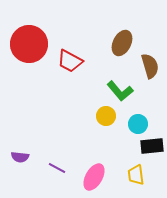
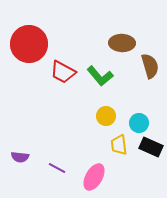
brown ellipse: rotated 65 degrees clockwise
red trapezoid: moved 7 px left, 11 px down
green L-shape: moved 20 px left, 15 px up
cyan circle: moved 1 px right, 1 px up
black rectangle: moved 1 px left, 1 px down; rotated 30 degrees clockwise
yellow trapezoid: moved 17 px left, 30 px up
